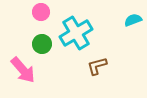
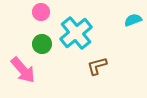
cyan cross: rotated 8 degrees counterclockwise
